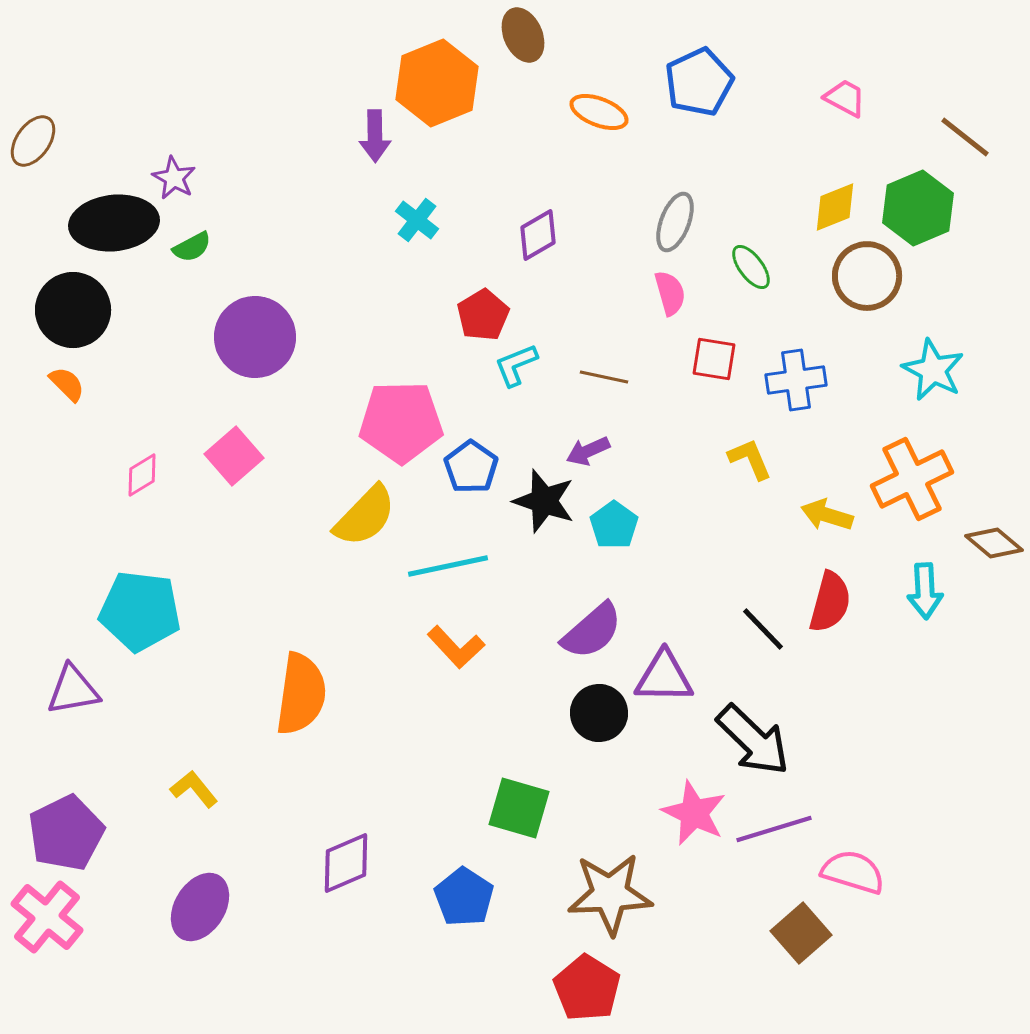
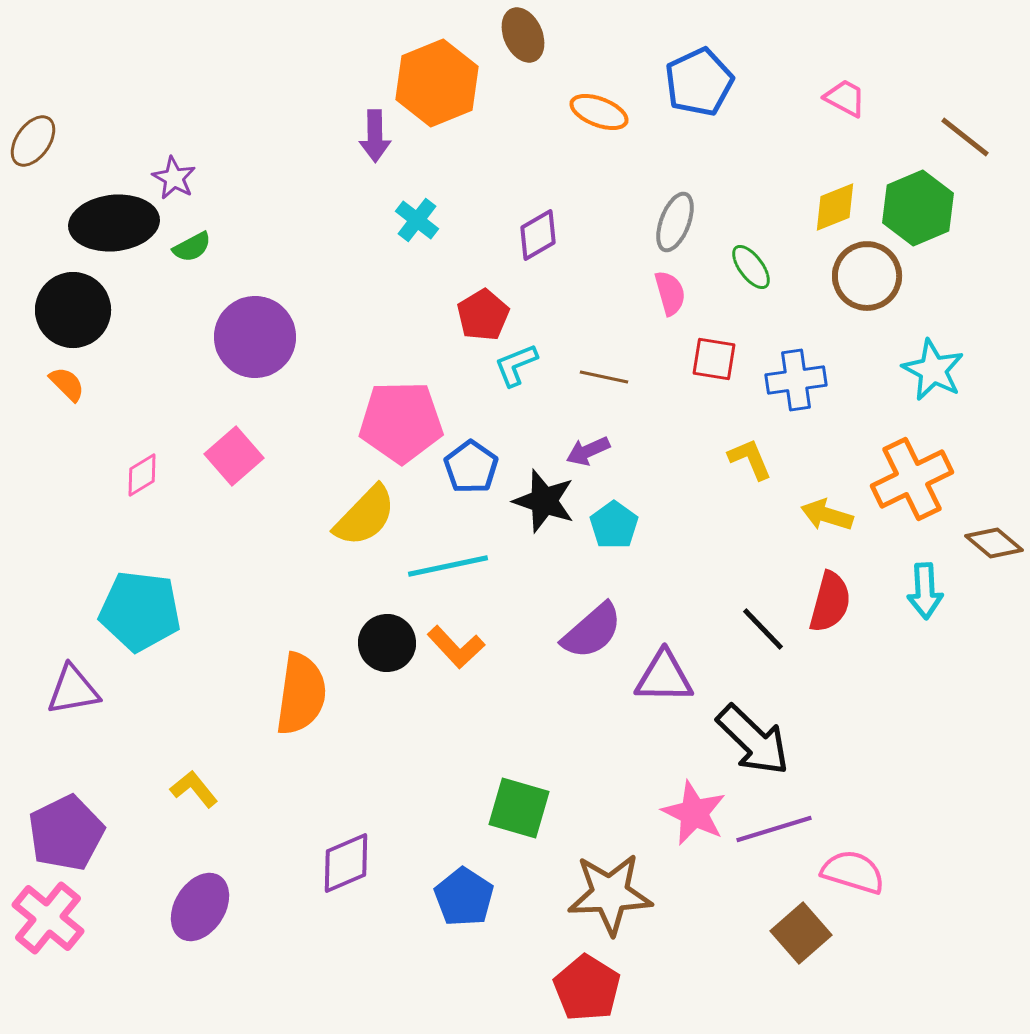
black circle at (599, 713): moved 212 px left, 70 px up
pink cross at (47, 917): moved 1 px right, 1 px down
